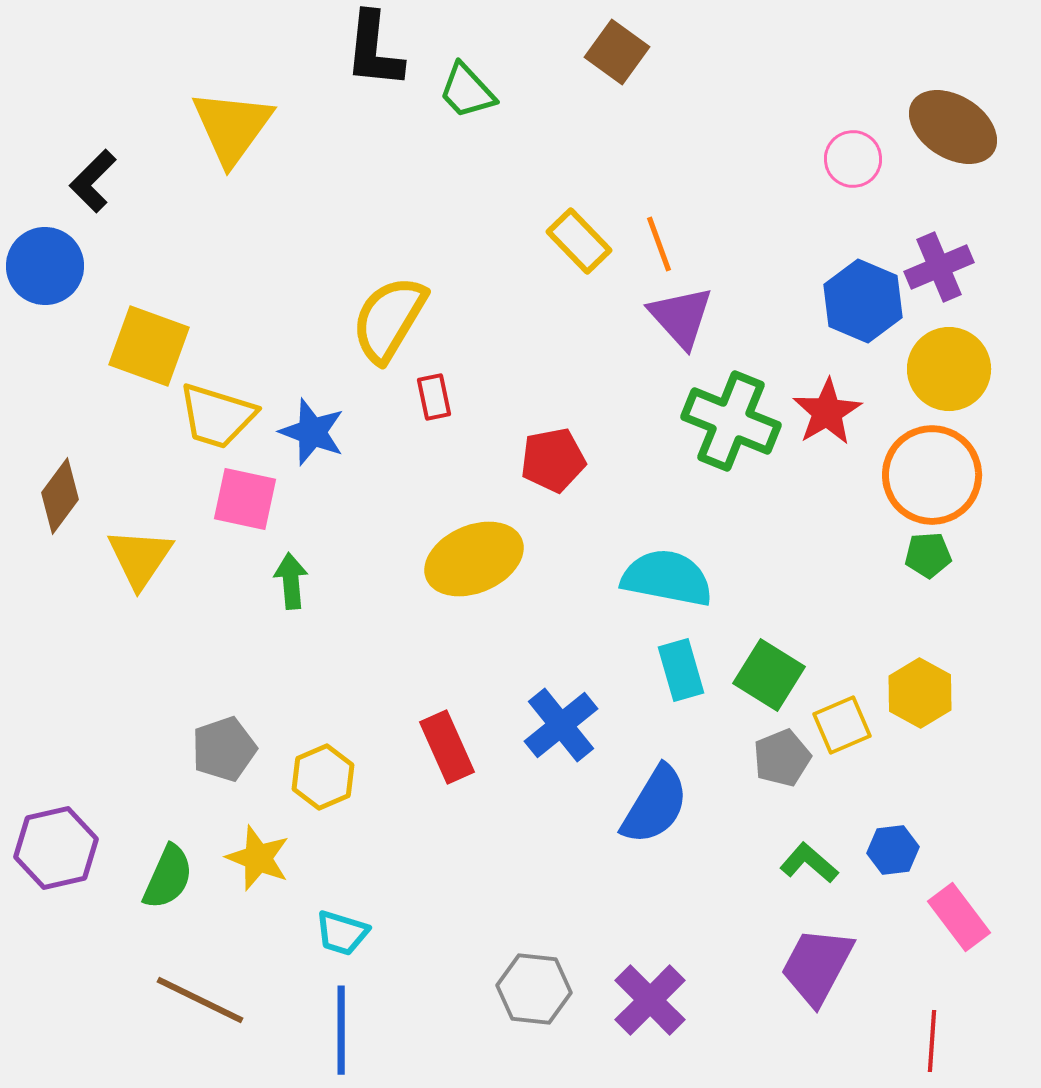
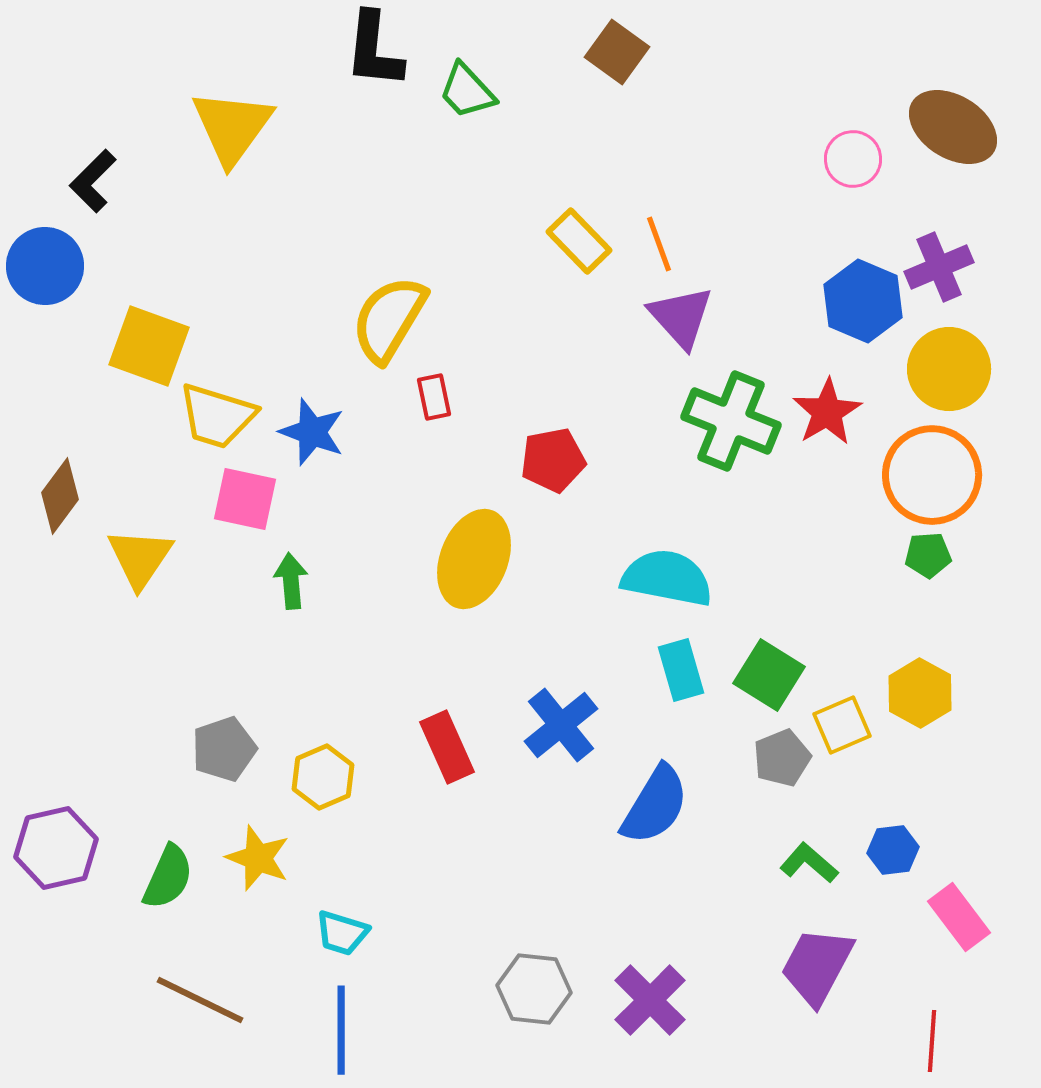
yellow ellipse at (474, 559): rotated 46 degrees counterclockwise
